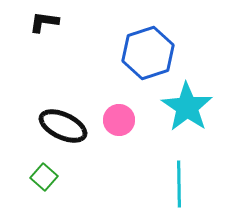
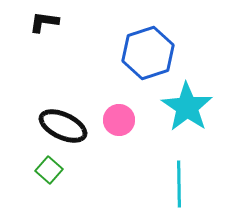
green square: moved 5 px right, 7 px up
